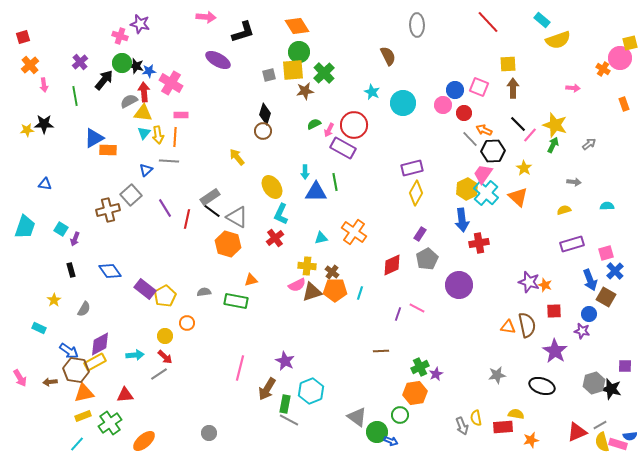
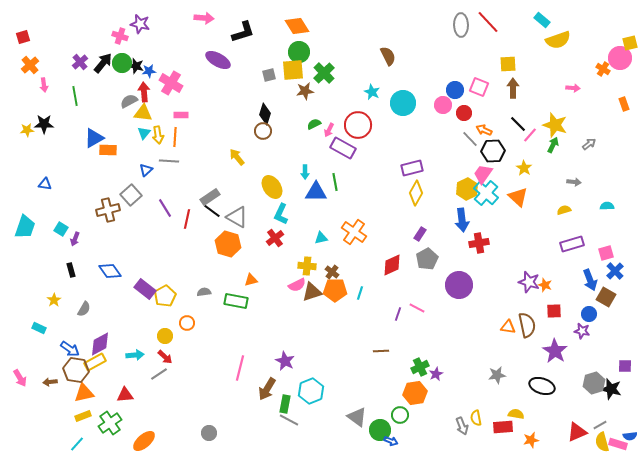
pink arrow at (206, 17): moved 2 px left, 1 px down
gray ellipse at (417, 25): moved 44 px right
black arrow at (104, 80): moved 1 px left, 17 px up
red circle at (354, 125): moved 4 px right
blue arrow at (69, 351): moved 1 px right, 2 px up
green circle at (377, 432): moved 3 px right, 2 px up
